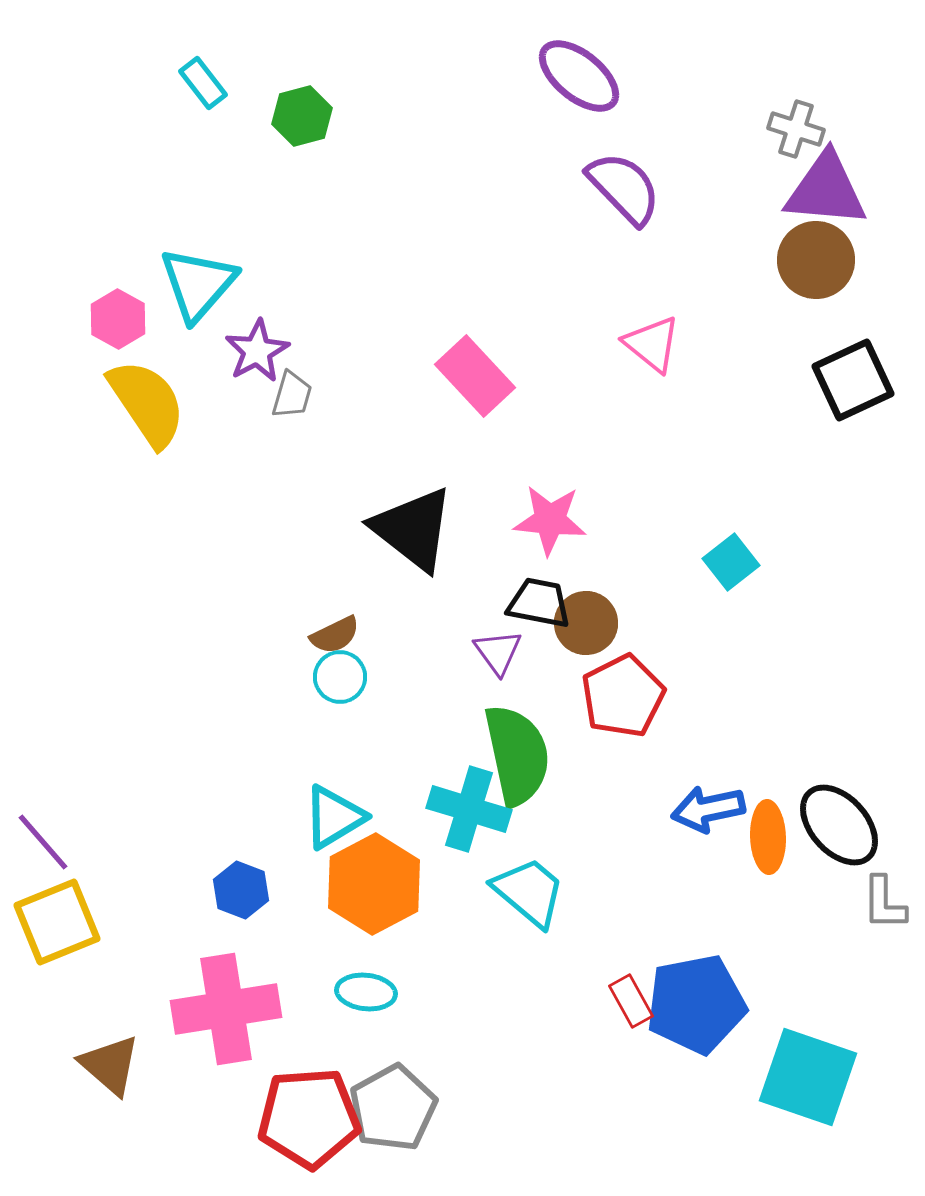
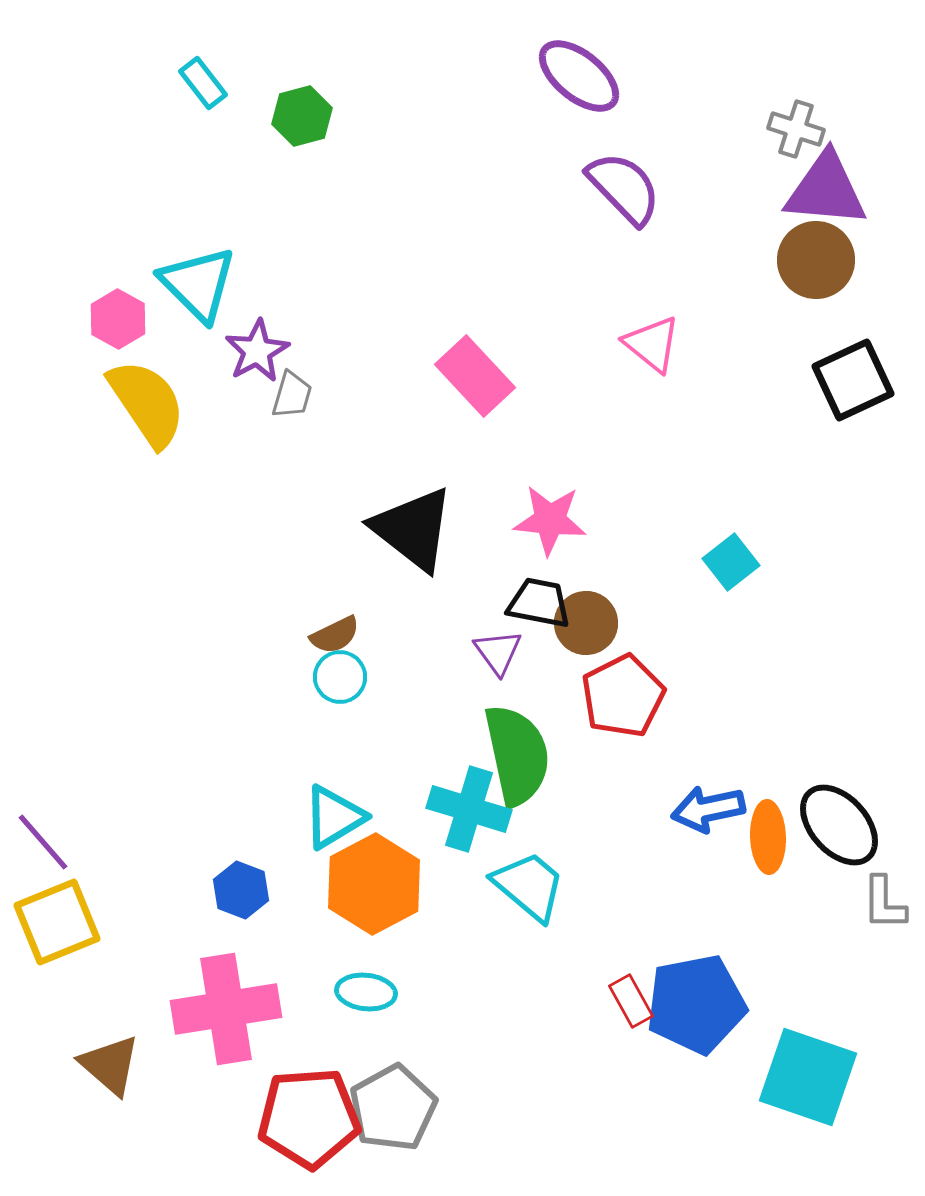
cyan triangle at (198, 284): rotated 26 degrees counterclockwise
cyan trapezoid at (529, 892): moved 6 px up
